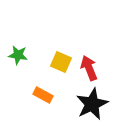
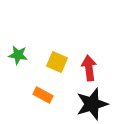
yellow square: moved 4 px left
red arrow: rotated 15 degrees clockwise
black star: rotated 8 degrees clockwise
